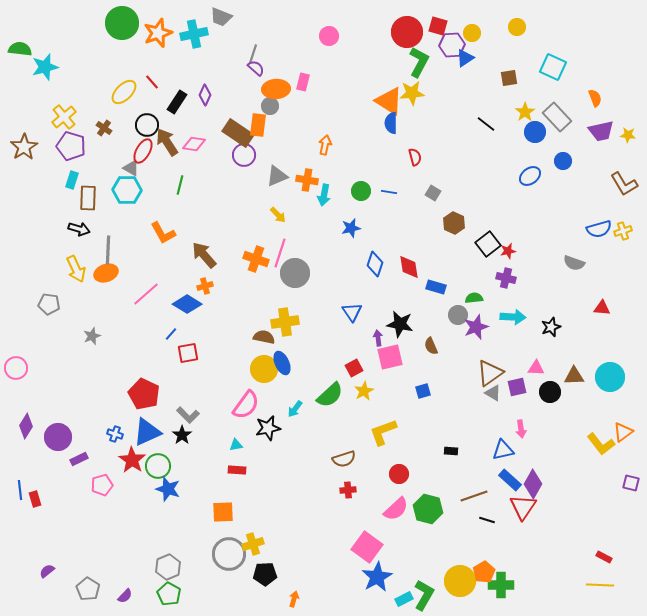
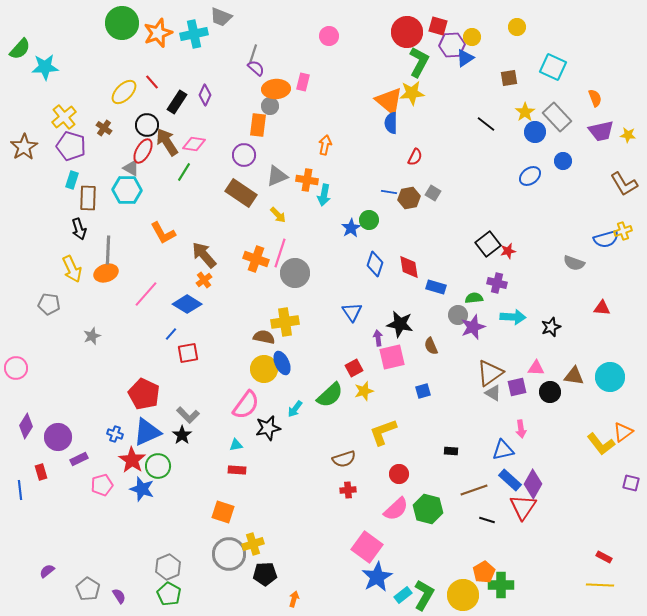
yellow circle at (472, 33): moved 4 px down
green semicircle at (20, 49): rotated 125 degrees clockwise
cyan star at (45, 67): rotated 12 degrees clockwise
orange triangle at (389, 101): rotated 8 degrees clockwise
brown rectangle at (238, 133): moved 3 px right, 60 px down
red semicircle at (415, 157): rotated 42 degrees clockwise
green line at (180, 185): moved 4 px right, 13 px up; rotated 18 degrees clockwise
green circle at (361, 191): moved 8 px right, 29 px down
brown hexagon at (454, 223): moved 45 px left, 25 px up; rotated 25 degrees clockwise
blue star at (351, 228): rotated 18 degrees counterclockwise
black arrow at (79, 229): rotated 55 degrees clockwise
blue semicircle at (599, 229): moved 7 px right, 10 px down
yellow arrow at (76, 269): moved 4 px left
purple cross at (506, 278): moved 9 px left, 5 px down
orange cross at (205, 286): moved 1 px left, 6 px up; rotated 21 degrees counterclockwise
pink line at (146, 294): rotated 8 degrees counterclockwise
purple star at (476, 327): moved 3 px left
pink square at (390, 357): moved 2 px right
brown triangle at (574, 376): rotated 10 degrees clockwise
yellow star at (364, 391): rotated 12 degrees clockwise
blue star at (168, 489): moved 26 px left
brown line at (474, 496): moved 6 px up
red rectangle at (35, 499): moved 6 px right, 27 px up
orange square at (223, 512): rotated 20 degrees clockwise
yellow circle at (460, 581): moved 3 px right, 14 px down
purple semicircle at (125, 596): moved 6 px left; rotated 77 degrees counterclockwise
cyan rectangle at (404, 599): moved 1 px left, 4 px up; rotated 12 degrees counterclockwise
